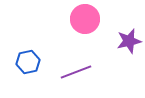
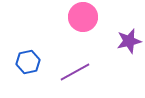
pink circle: moved 2 px left, 2 px up
purple line: moved 1 px left; rotated 8 degrees counterclockwise
